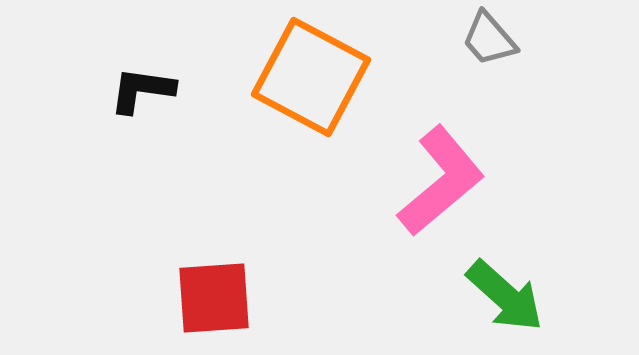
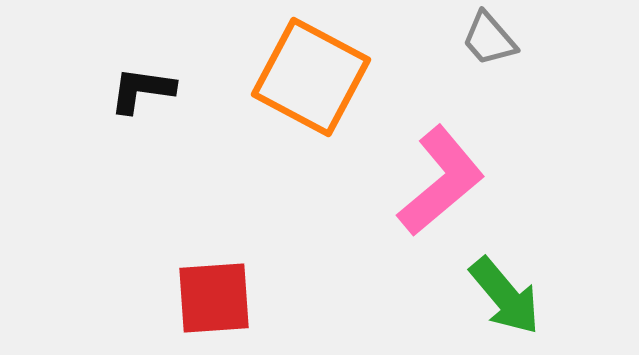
green arrow: rotated 8 degrees clockwise
